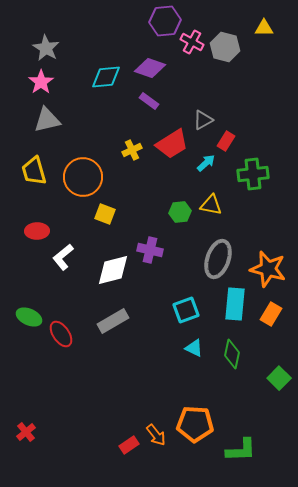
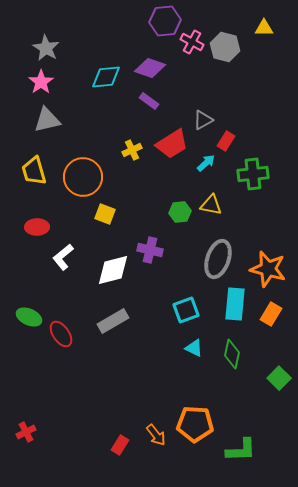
red ellipse at (37, 231): moved 4 px up
red cross at (26, 432): rotated 12 degrees clockwise
red rectangle at (129, 445): moved 9 px left; rotated 24 degrees counterclockwise
